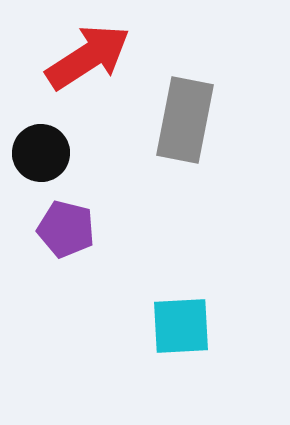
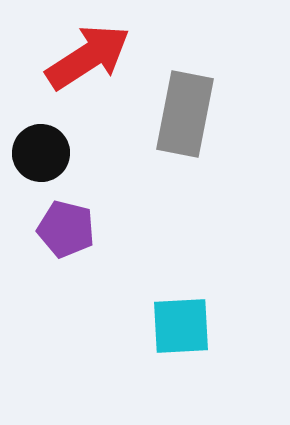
gray rectangle: moved 6 px up
